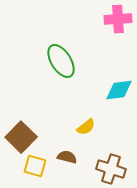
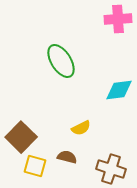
yellow semicircle: moved 5 px left, 1 px down; rotated 12 degrees clockwise
